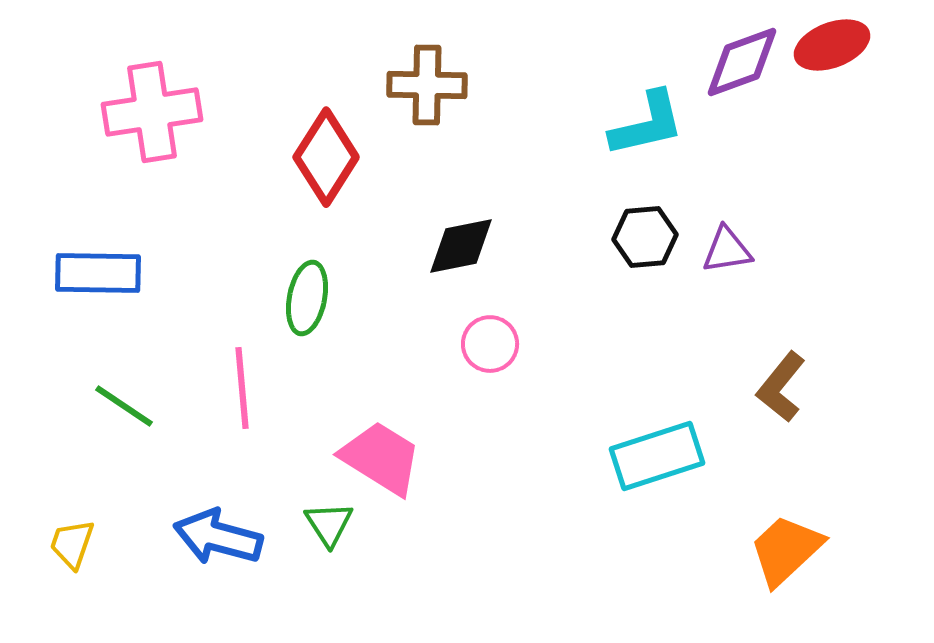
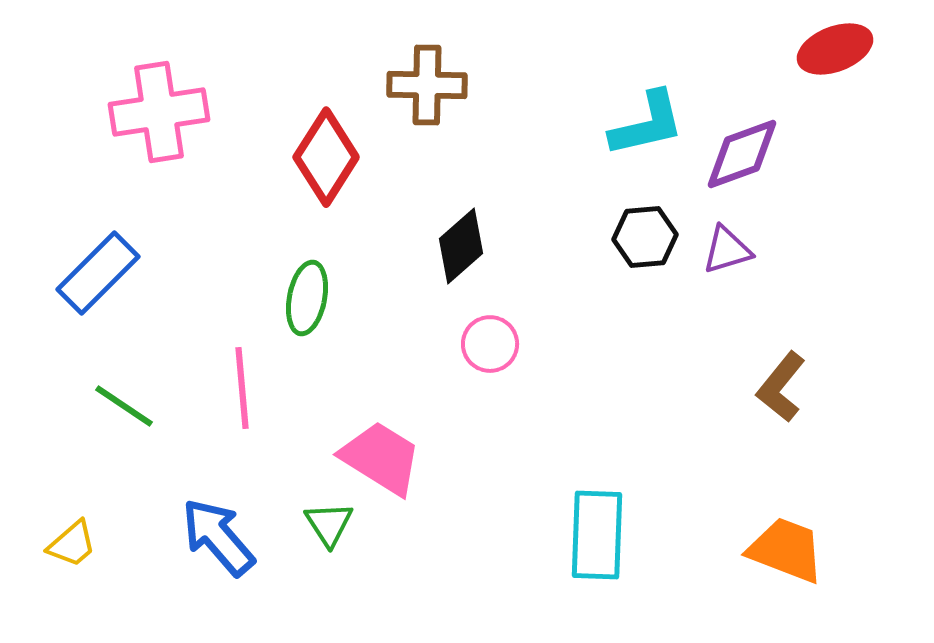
red ellipse: moved 3 px right, 4 px down
purple diamond: moved 92 px down
pink cross: moved 7 px right
black diamond: rotated 30 degrees counterclockwise
purple triangle: rotated 8 degrees counterclockwise
blue rectangle: rotated 46 degrees counterclockwise
cyan rectangle: moved 60 px left, 79 px down; rotated 70 degrees counterclockwise
blue arrow: rotated 34 degrees clockwise
yellow trapezoid: rotated 150 degrees counterclockwise
orange trapezoid: rotated 64 degrees clockwise
